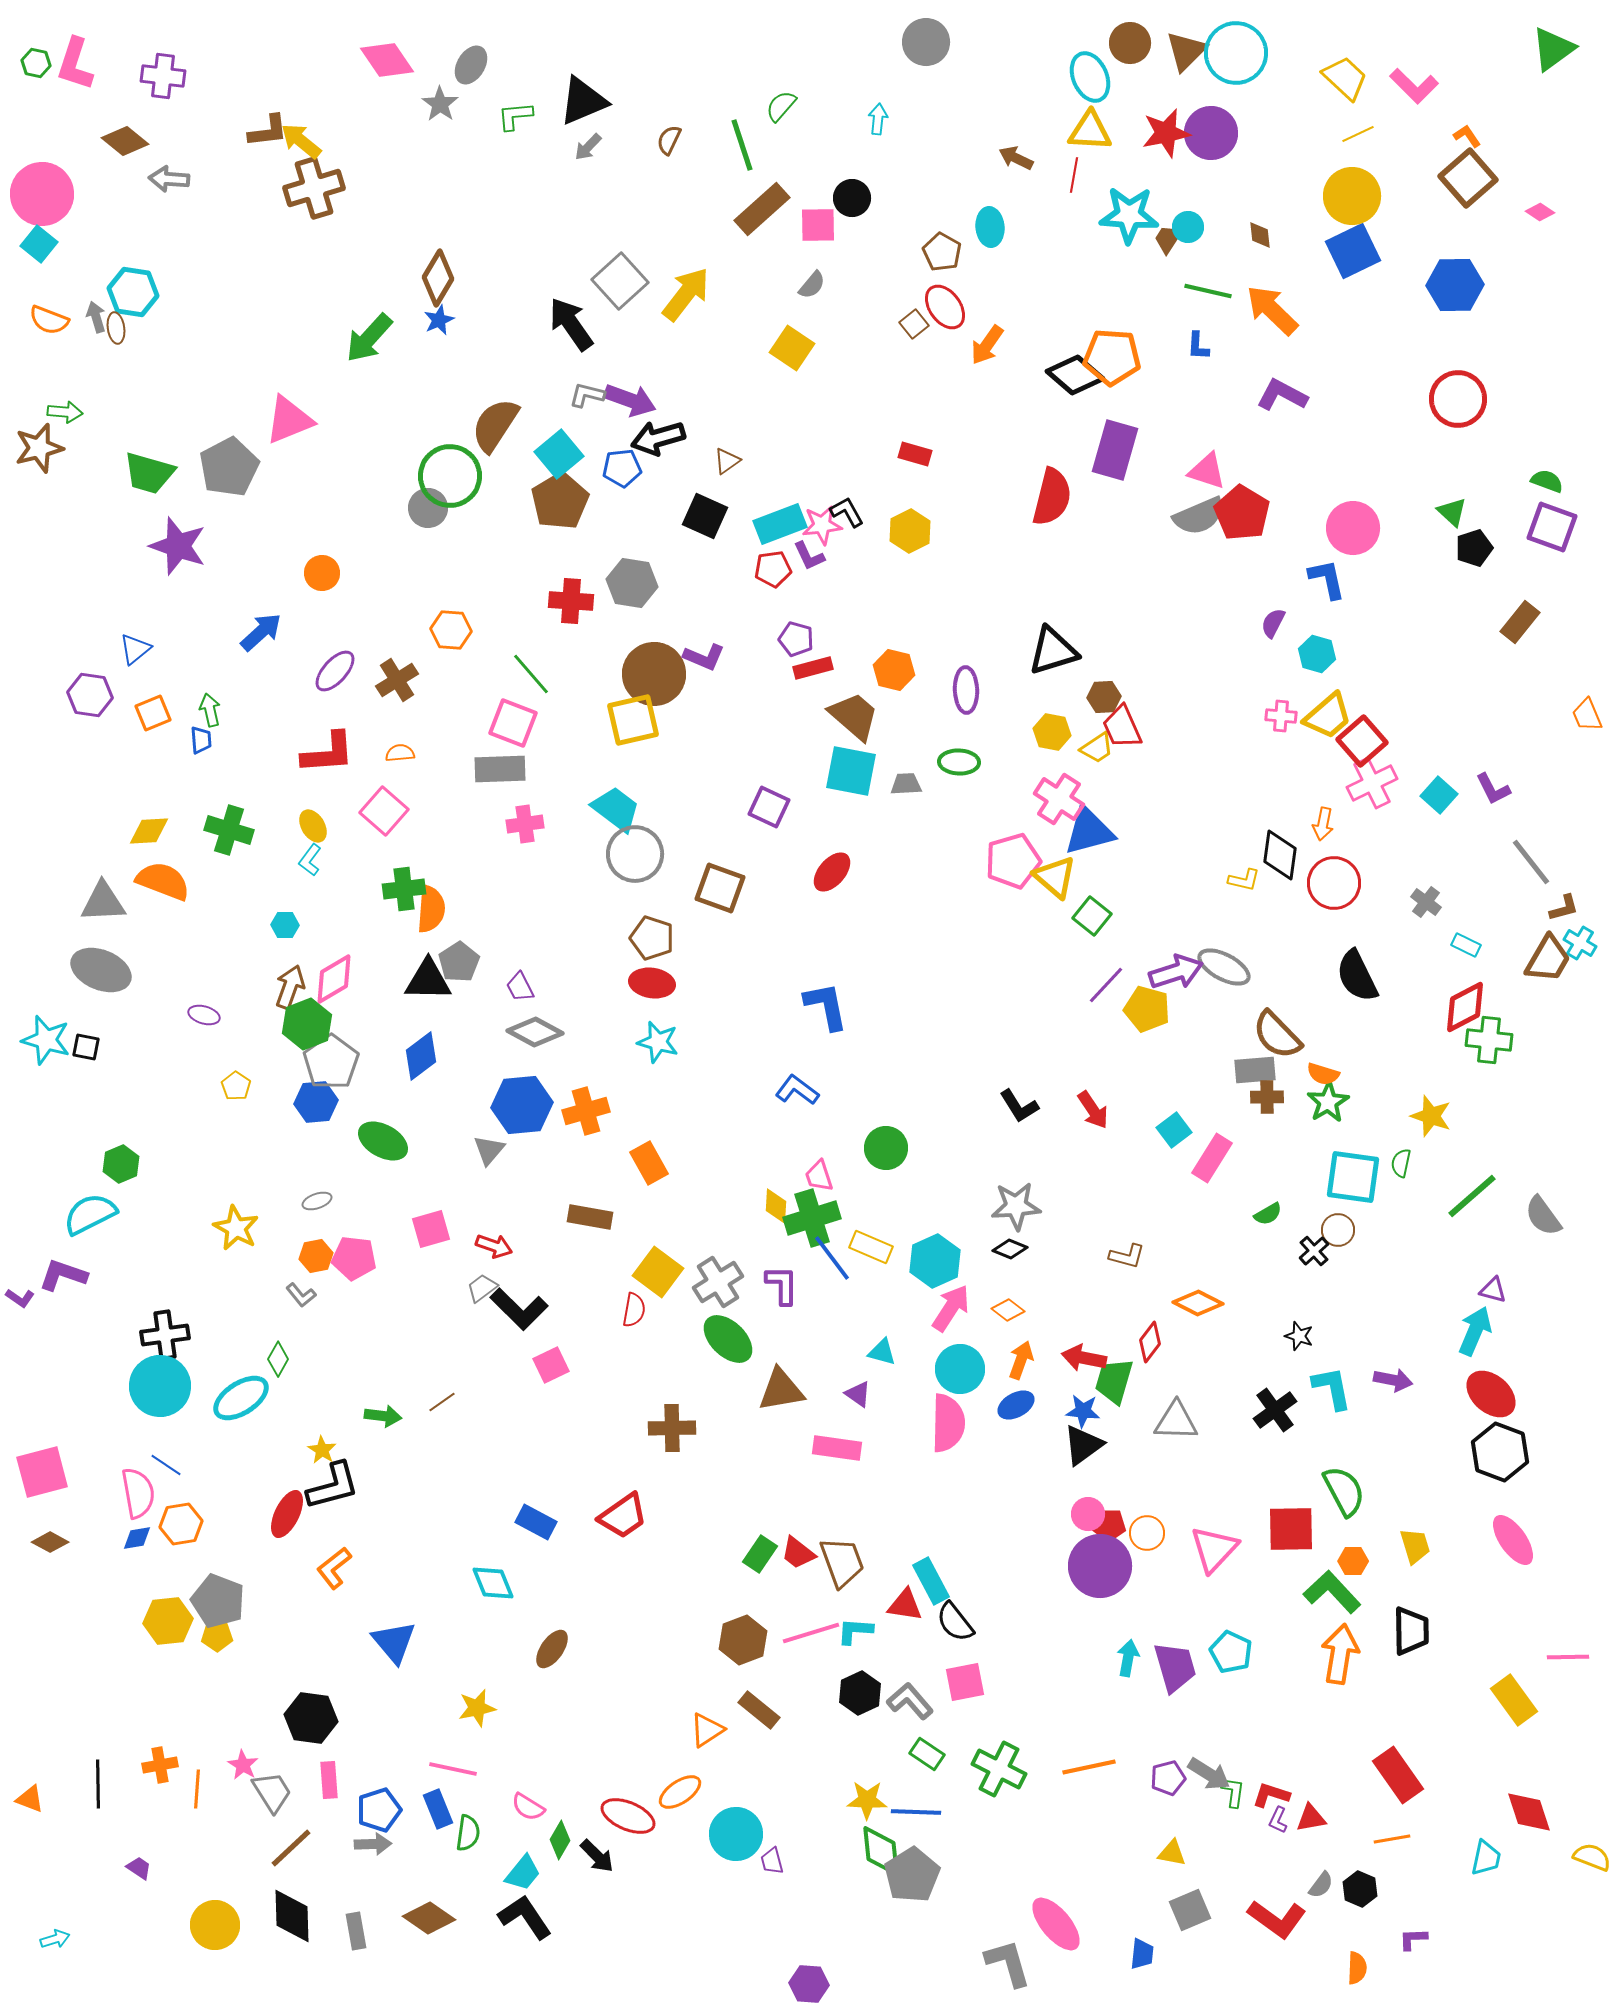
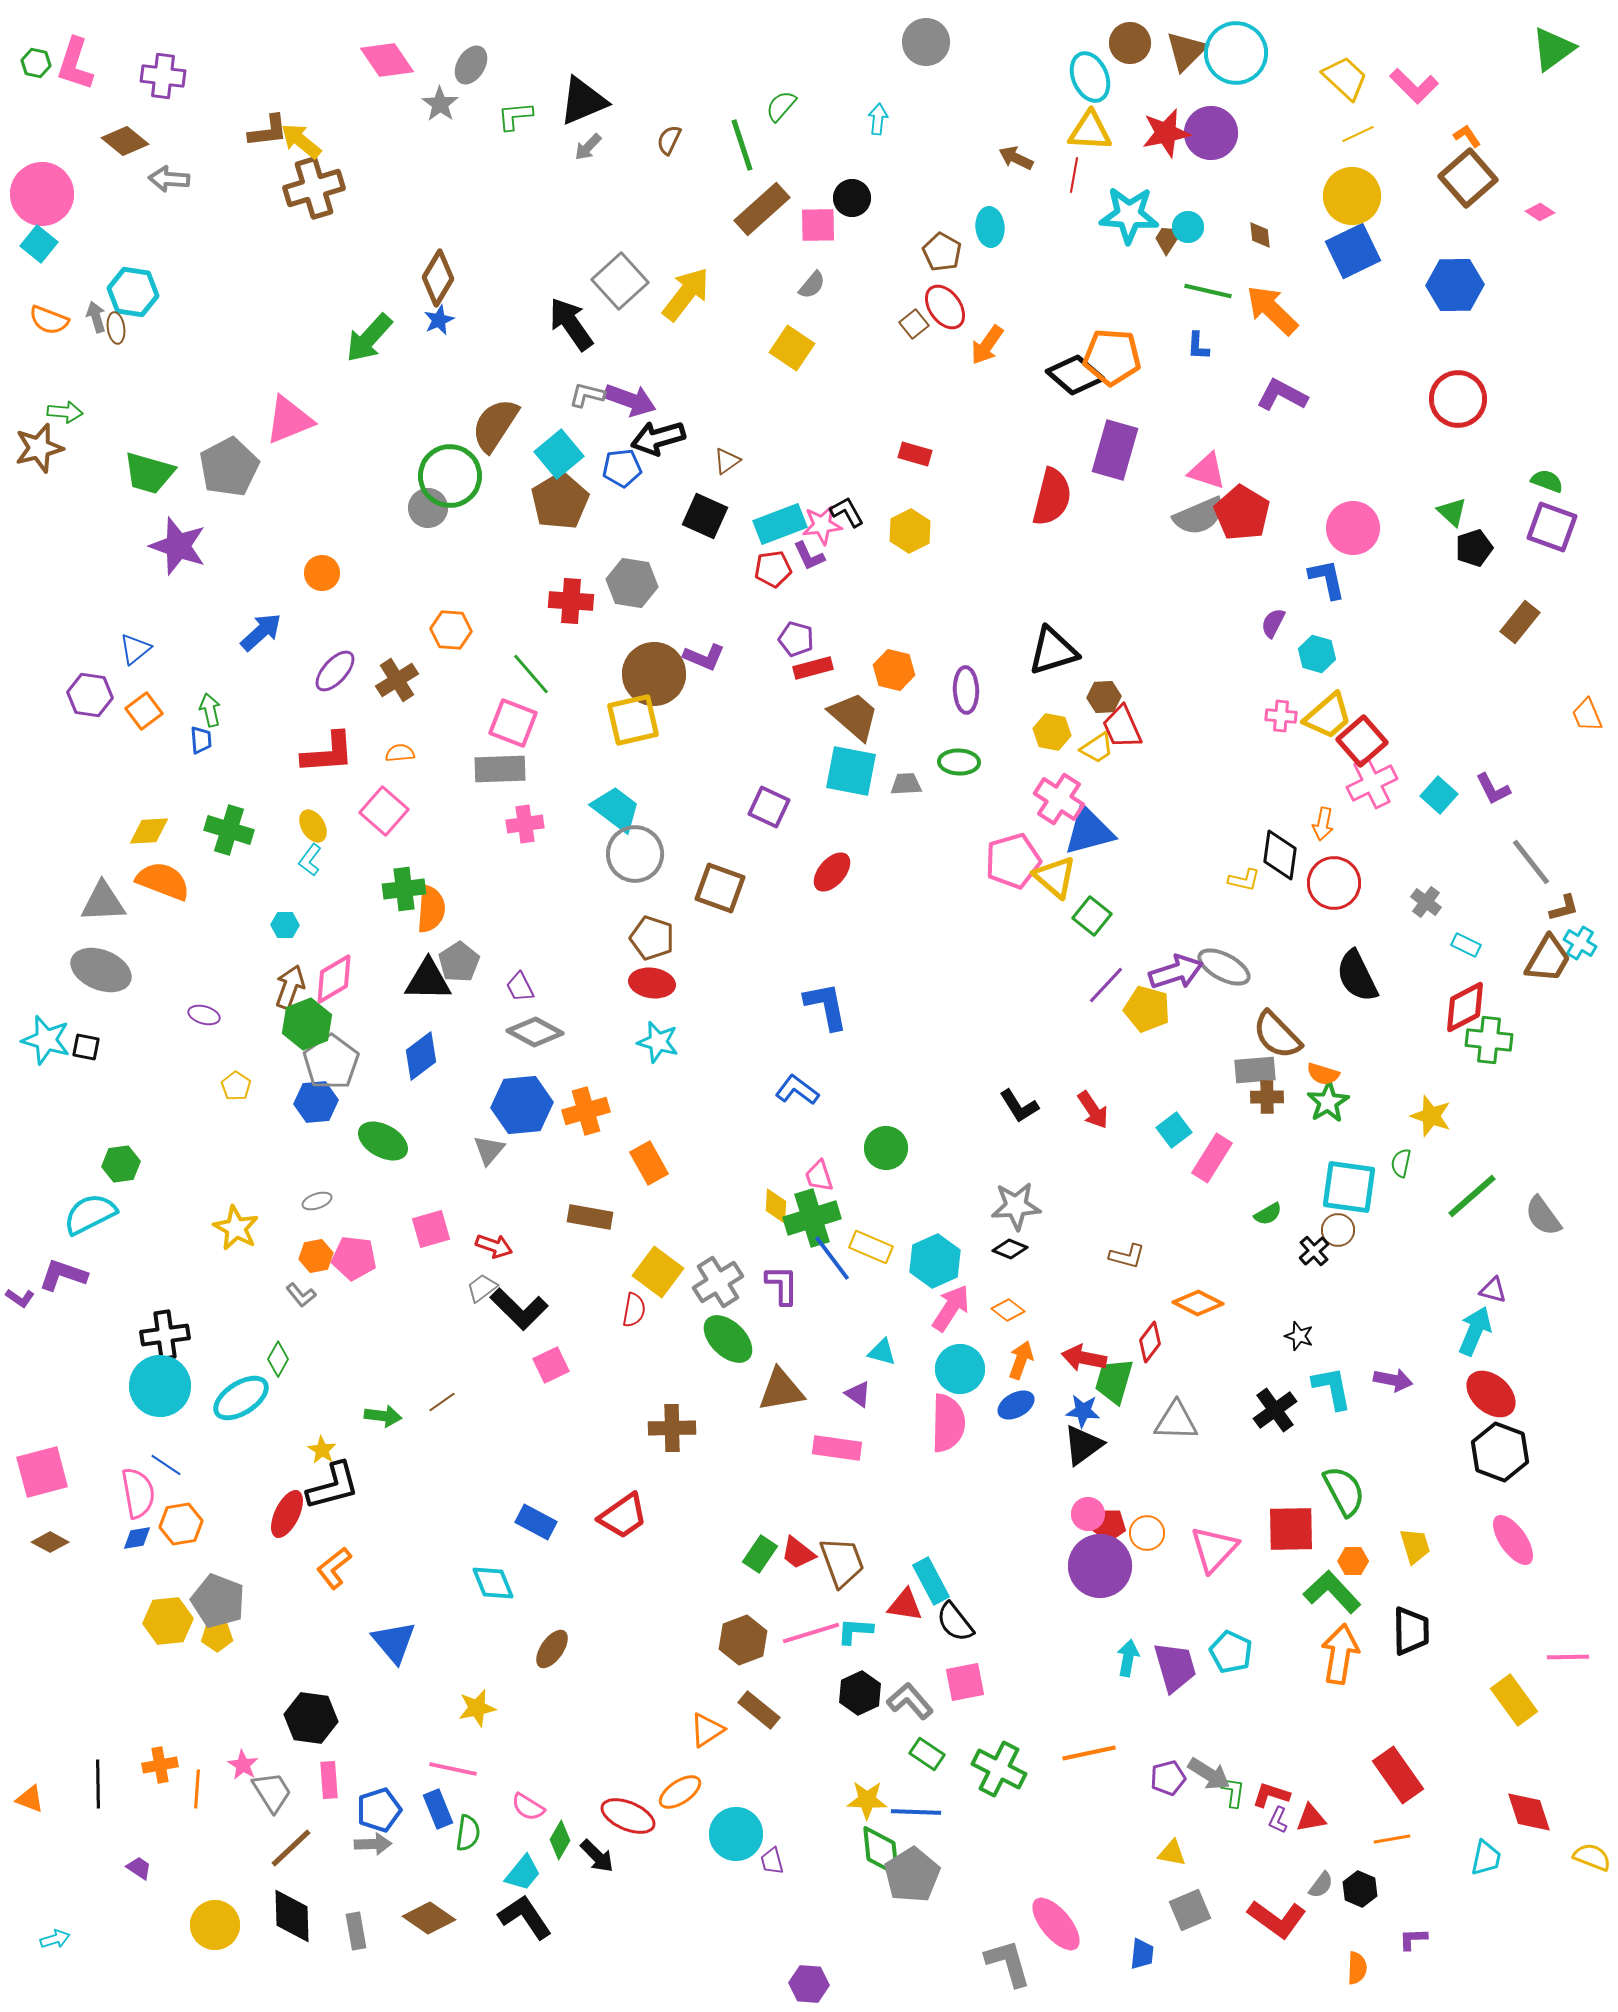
orange square at (153, 713): moved 9 px left, 2 px up; rotated 15 degrees counterclockwise
green hexagon at (121, 1164): rotated 15 degrees clockwise
cyan square at (1353, 1177): moved 4 px left, 10 px down
orange line at (1089, 1767): moved 14 px up
